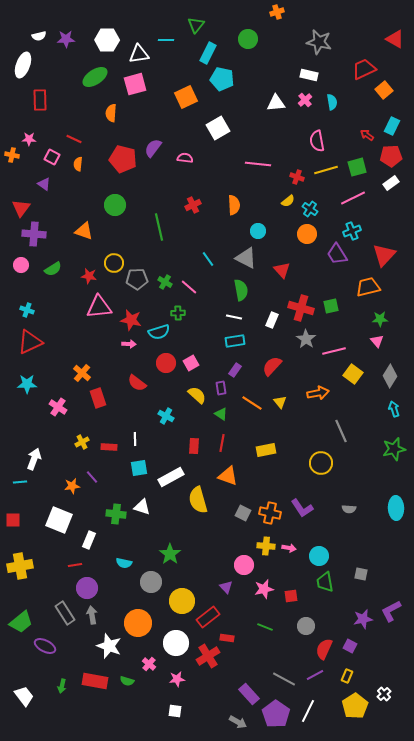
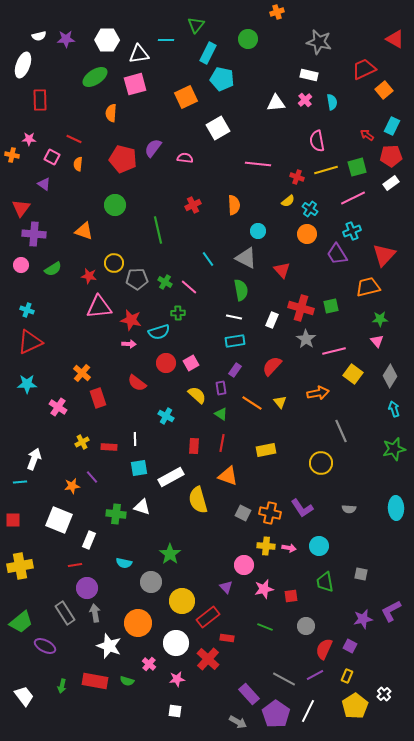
green line at (159, 227): moved 1 px left, 3 px down
cyan circle at (319, 556): moved 10 px up
gray arrow at (92, 615): moved 3 px right, 2 px up
red cross at (208, 656): moved 3 px down; rotated 15 degrees counterclockwise
